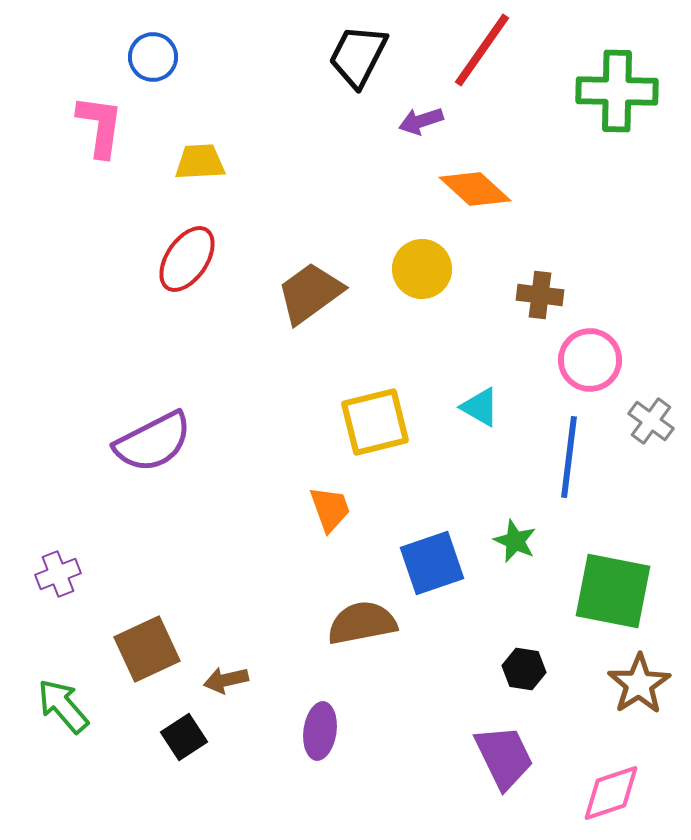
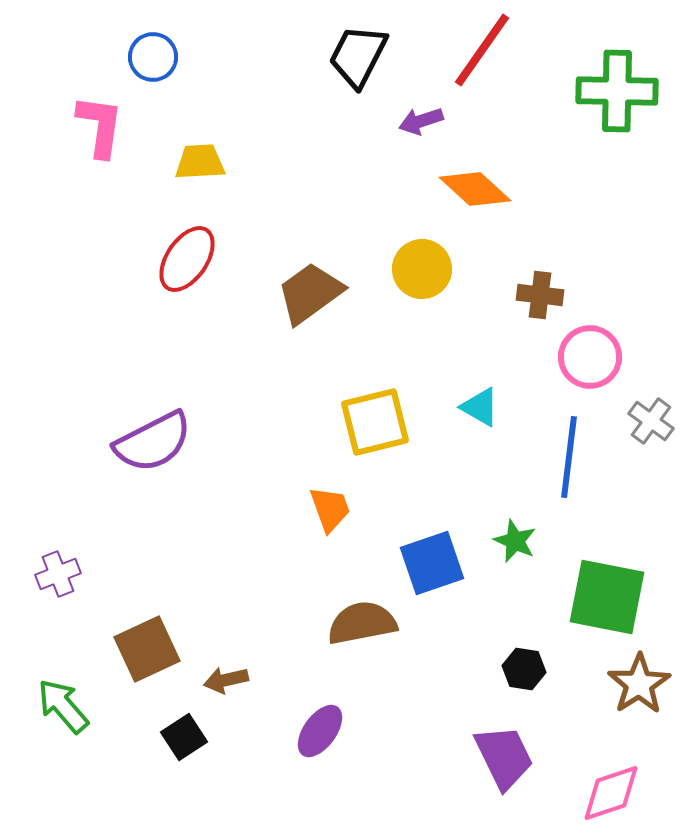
pink circle: moved 3 px up
green square: moved 6 px left, 6 px down
purple ellipse: rotated 28 degrees clockwise
